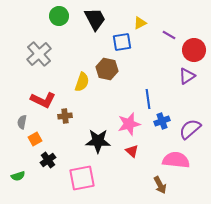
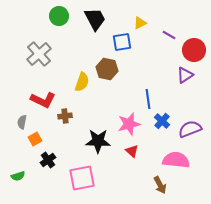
purple triangle: moved 2 px left, 1 px up
blue cross: rotated 28 degrees counterclockwise
purple semicircle: rotated 20 degrees clockwise
